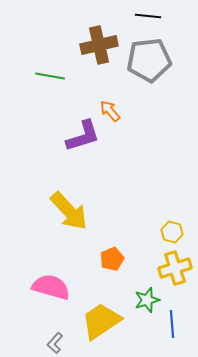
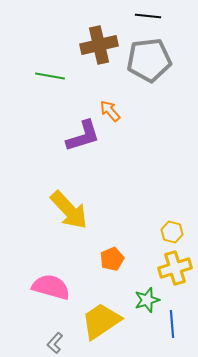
yellow arrow: moved 1 px up
